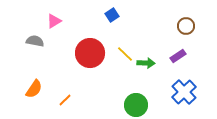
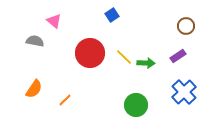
pink triangle: rotated 49 degrees counterclockwise
yellow line: moved 1 px left, 3 px down
